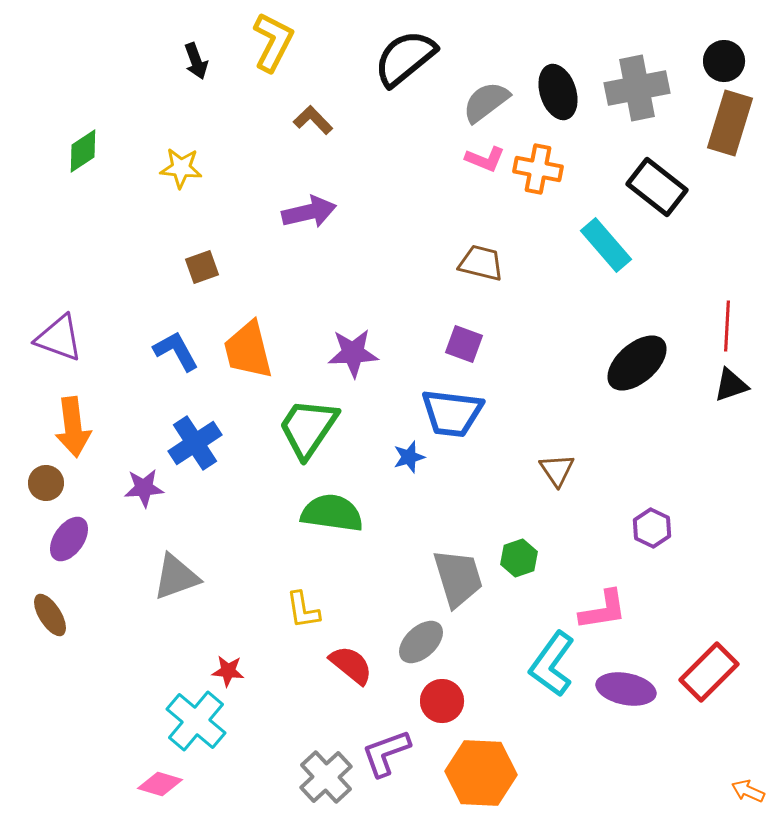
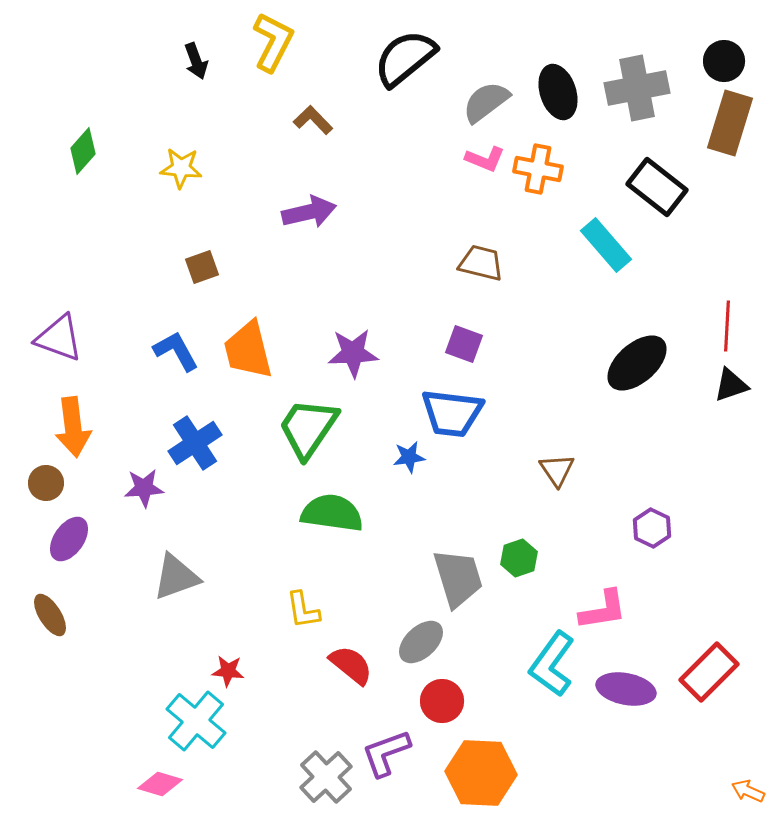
green diamond at (83, 151): rotated 15 degrees counterclockwise
blue star at (409, 457): rotated 8 degrees clockwise
